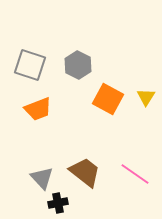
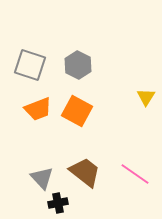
orange square: moved 31 px left, 12 px down
